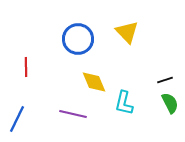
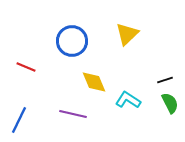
yellow triangle: moved 2 px down; rotated 30 degrees clockwise
blue circle: moved 6 px left, 2 px down
red line: rotated 66 degrees counterclockwise
cyan L-shape: moved 4 px right, 3 px up; rotated 110 degrees clockwise
blue line: moved 2 px right, 1 px down
